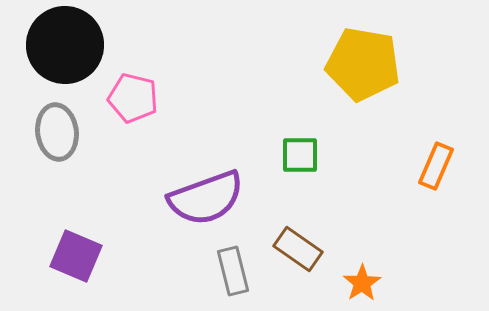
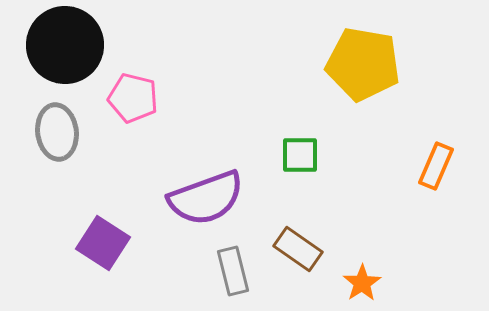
purple square: moved 27 px right, 13 px up; rotated 10 degrees clockwise
